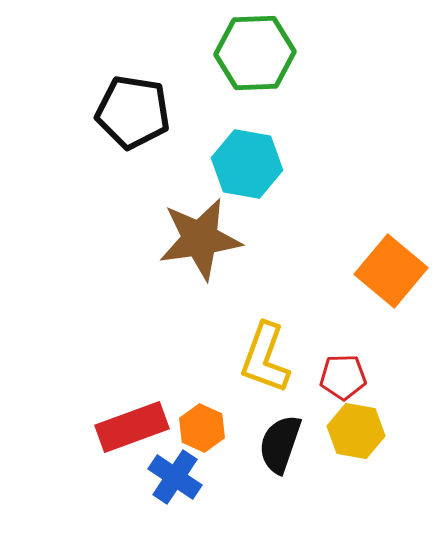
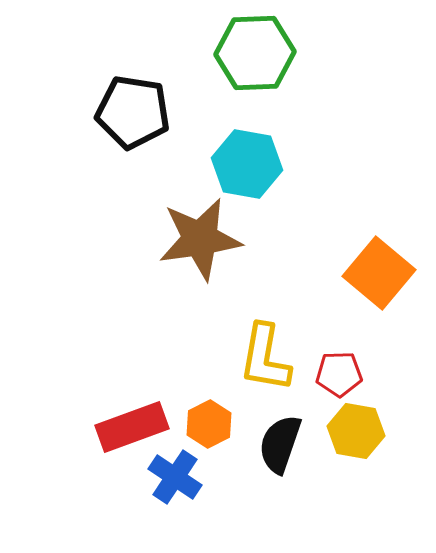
orange square: moved 12 px left, 2 px down
yellow L-shape: rotated 10 degrees counterclockwise
red pentagon: moved 4 px left, 3 px up
orange hexagon: moved 7 px right, 4 px up; rotated 9 degrees clockwise
